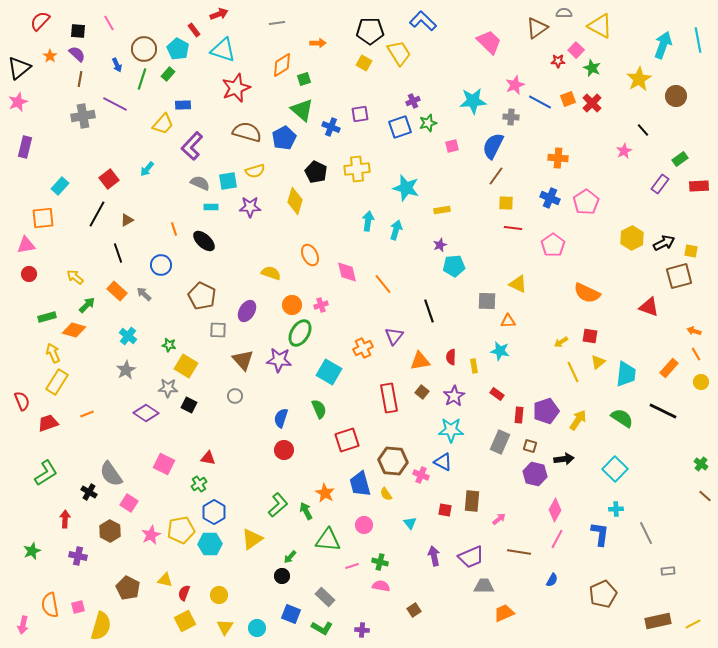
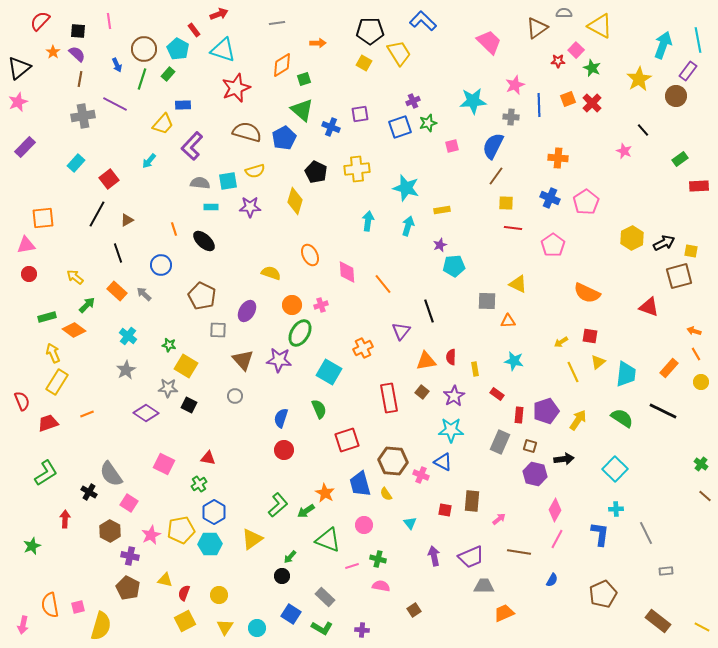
pink line at (109, 23): moved 2 px up; rotated 21 degrees clockwise
orange star at (50, 56): moved 3 px right, 4 px up
blue line at (540, 102): moved 1 px left, 3 px down; rotated 60 degrees clockwise
purple rectangle at (25, 147): rotated 30 degrees clockwise
pink star at (624, 151): rotated 21 degrees counterclockwise
cyan arrow at (147, 169): moved 2 px right, 8 px up
gray semicircle at (200, 183): rotated 18 degrees counterclockwise
purple rectangle at (660, 184): moved 28 px right, 113 px up
cyan rectangle at (60, 186): moved 16 px right, 23 px up
cyan arrow at (396, 230): moved 12 px right, 4 px up
pink diamond at (347, 272): rotated 10 degrees clockwise
orange diamond at (74, 330): rotated 20 degrees clockwise
purple triangle at (394, 336): moved 7 px right, 5 px up
cyan star at (500, 351): moved 14 px right, 10 px down
orange triangle at (420, 361): moved 6 px right
yellow rectangle at (474, 366): moved 1 px right, 3 px down
green arrow at (306, 511): rotated 96 degrees counterclockwise
green triangle at (328, 540): rotated 16 degrees clockwise
green star at (32, 551): moved 5 px up
purple cross at (78, 556): moved 52 px right
green cross at (380, 562): moved 2 px left, 3 px up
gray rectangle at (668, 571): moved 2 px left
blue square at (291, 614): rotated 12 degrees clockwise
brown rectangle at (658, 621): rotated 50 degrees clockwise
yellow line at (693, 624): moved 9 px right, 3 px down; rotated 56 degrees clockwise
